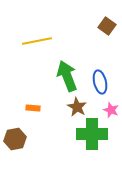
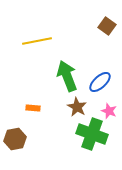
blue ellipse: rotated 60 degrees clockwise
pink star: moved 2 px left, 1 px down
green cross: rotated 20 degrees clockwise
